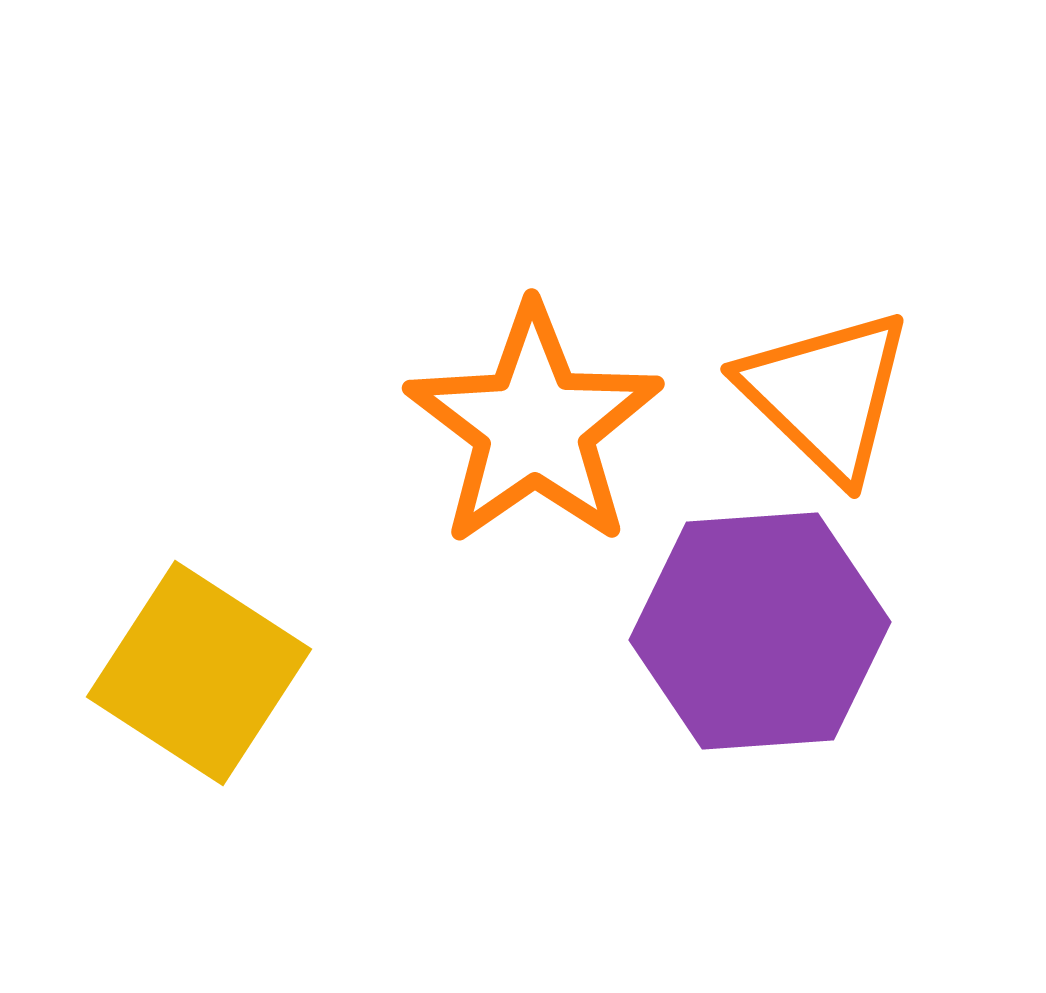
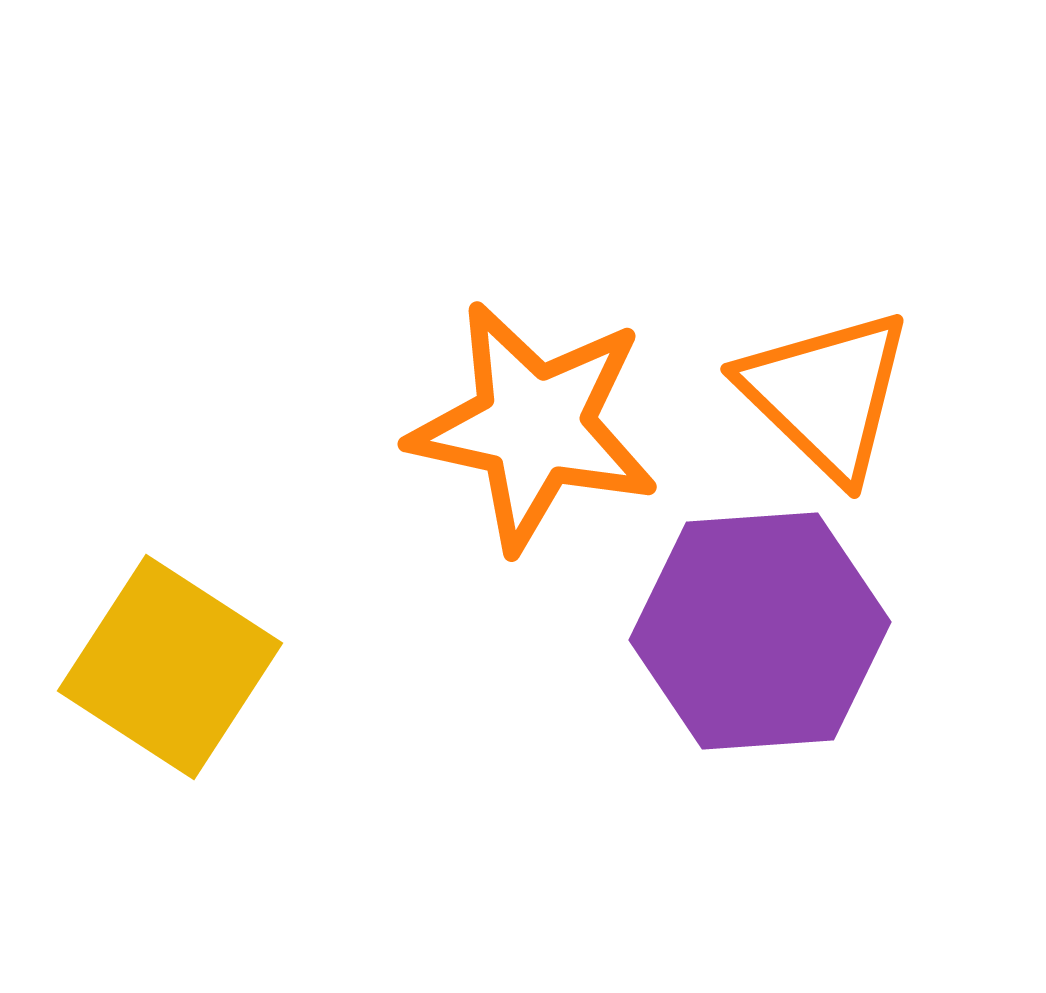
orange star: rotated 25 degrees counterclockwise
yellow square: moved 29 px left, 6 px up
